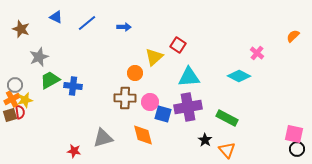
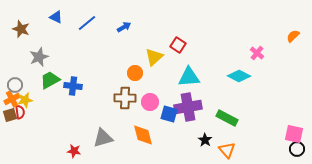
blue arrow: rotated 32 degrees counterclockwise
blue square: moved 6 px right
